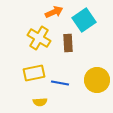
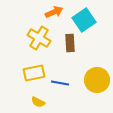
brown rectangle: moved 2 px right
yellow semicircle: moved 2 px left; rotated 32 degrees clockwise
